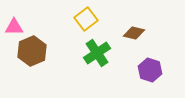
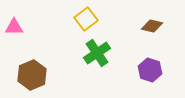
brown diamond: moved 18 px right, 7 px up
brown hexagon: moved 24 px down
